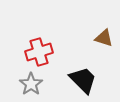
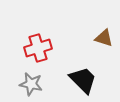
red cross: moved 1 px left, 4 px up
gray star: rotated 25 degrees counterclockwise
